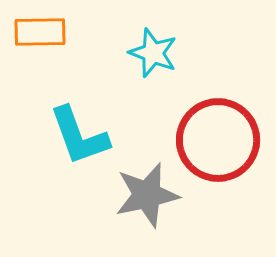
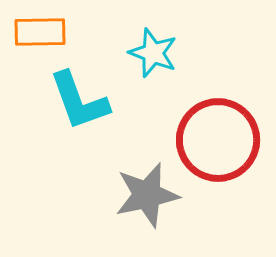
cyan L-shape: moved 35 px up
